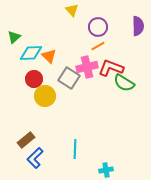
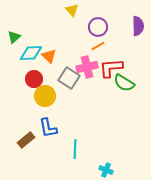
red L-shape: rotated 25 degrees counterclockwise
blue L-shape: moved 13 px right, 30 px up; rotated 55 degrees counterclockwise
cyan cross: rotated 32 degrees clockwise
